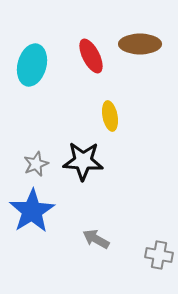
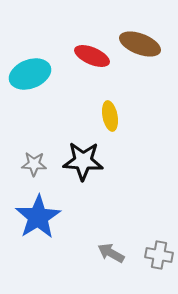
brown ellipse: rotated 21 degrees clockwise
red ellipse: moved 1 px right; rotated 40 degrees counterclockwise
cyan ellipse: moved 2 px left, 9 px down; rotated 54 degrees clockwise
gray star: moved 2 px left; rotated 25 degrees clockwise
blue star: moved 6 px right, 6 px down
gray arrow: moved 15 px right, 14 px down
